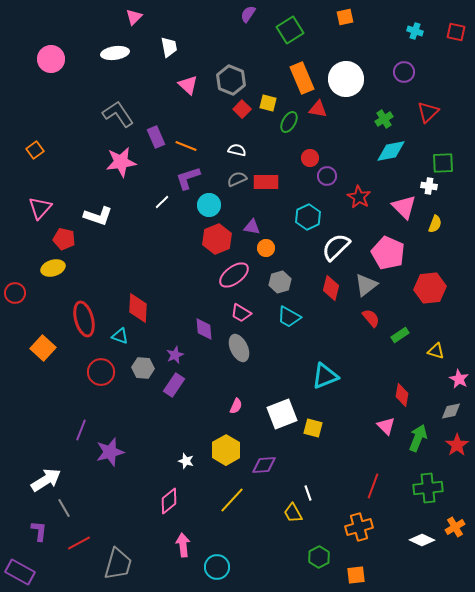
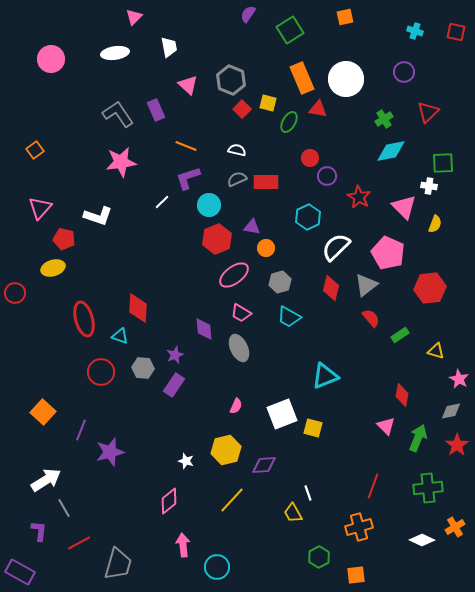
purple rectangle at (156, 137): moved 27 px up
orange square at (43, 348): moved 64 px down
yellow hexagon at (226, 450): rotated 16 degrees clockwise
